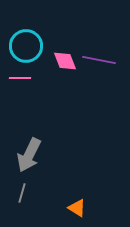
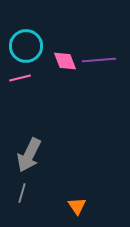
purple line: rotated 16 degrees counterclockwise
pink line: rotated 15 degrees counterclockwise
orange triangle: moved 2 px up; rotated 24 degrees clockwise
